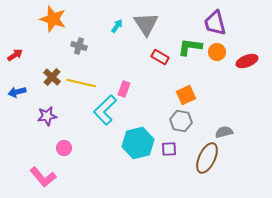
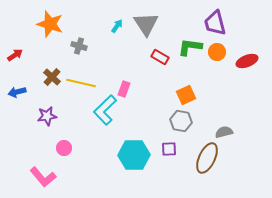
orange star: moved 3 px left, 5 px down
cyan hexagon: moved 4 px left, 12 px down; rotated 12 degrees clockwise
